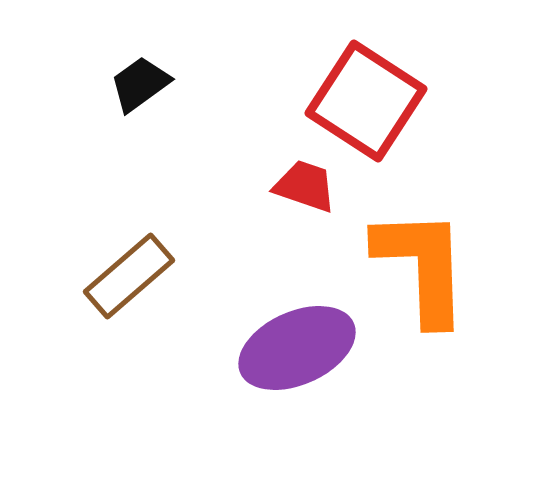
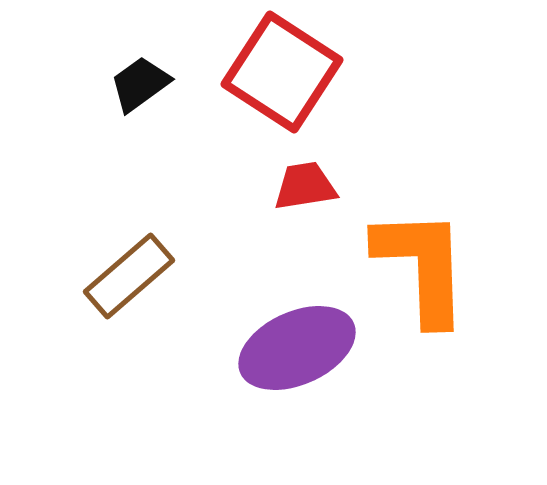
red square: moved 84 px left, 29 px up
red trapezoid: rotated 28 degrees counterclockwise
